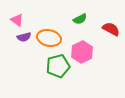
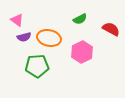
green pentagon: moved 21 px left; rotated 10 degrees clockwise
